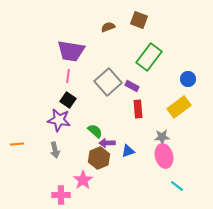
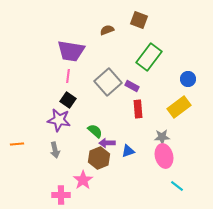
brown semicircle: moved 1 px left, 3 px down
